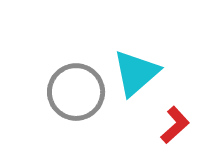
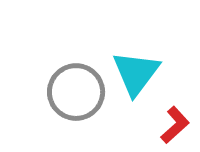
cyan triangle: rotated 12 degrees counterclockwise
